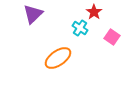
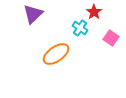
pink square: moved 1 px left, 1 px down
orange ellipse: moved 2 px left, 4 px up
